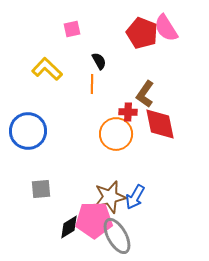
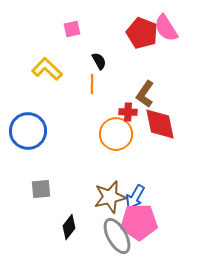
pink pentagon: moved 45 px right, 2 px down
black diamond: rotated 20 degrees counterclockwise
